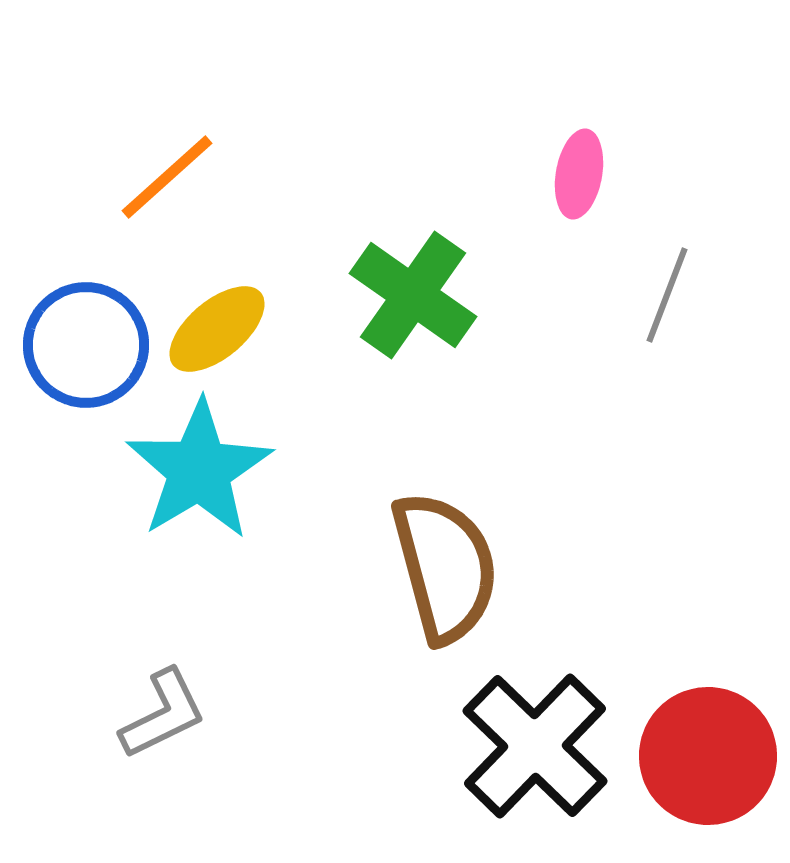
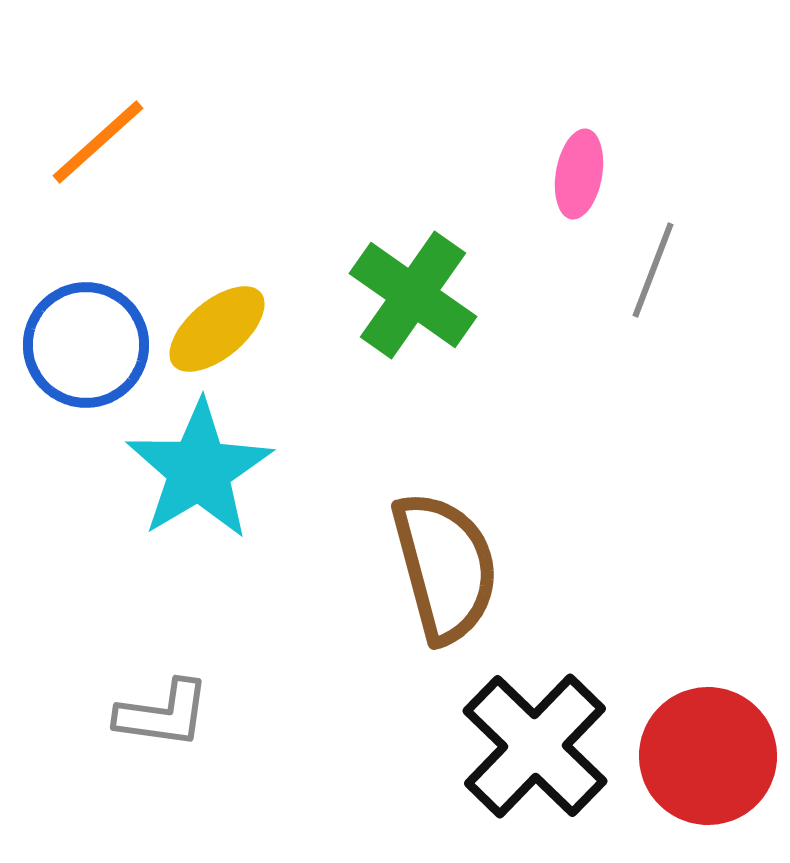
orange line: moved 69 px left, 35 px up
gray line: moved 14 px left, 25 px up
gray L-shape: rotated 34 degrees clockwise
